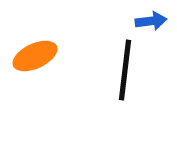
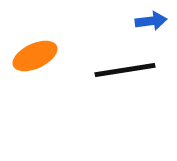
black line: rotated 74 degrees clockwise
